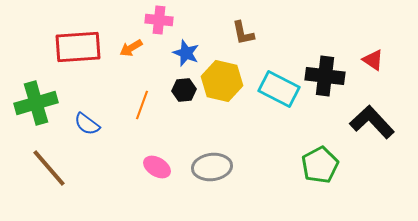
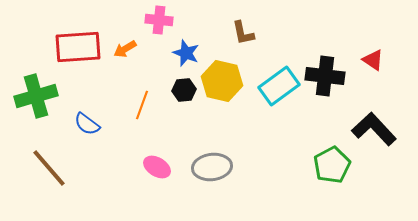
orange arrow: moved 6 px left, 1 px down
cyan rectangle: moved 3 px up; rotated 63 degrees counterclockwise
green cross: moved 7 px up
black L-shape: moved 2 px right, 7 px down
green pentagon: moved 12 px right
